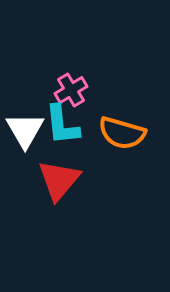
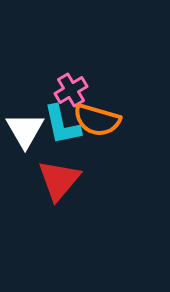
cyan L-shape: rotated 6 degrees counterclockwise
orange semicircle: moved 25 px left, 13 px up
